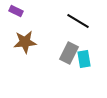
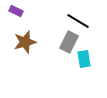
brown star: rotated 10 degrees counterclockwise
gray rectangle: moved 11 px up
